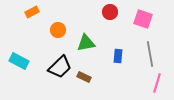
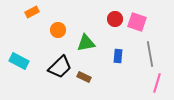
red circle: moved 5 px right, 7 px down
pink square: moved 6 px left, 3 px down
